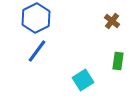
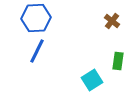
blue hexagon: rotated 24 degrees clockwise
blue line: rotated 10 degrees counterclockwise
cyan square: moved 9 px right
